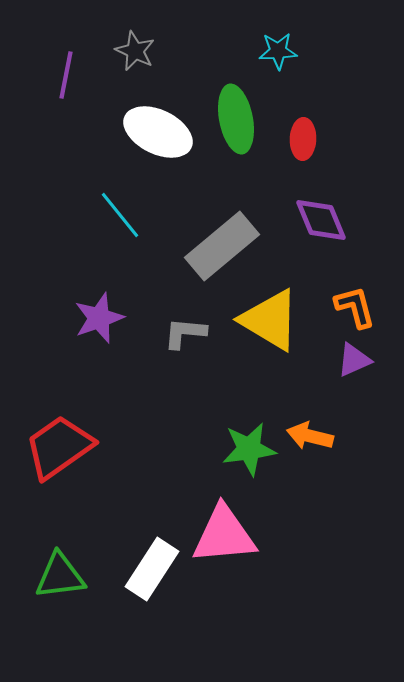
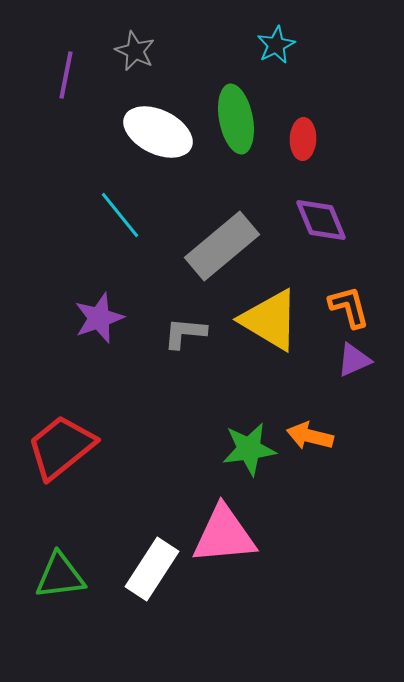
cyan star: moved 2 px left, 6 px up; rotated 24 degrees counterclockwise
orange L-shape: moved 6 px left
red trapezoid: moved 2 px right; rotated 4 degrees counterclockwise
